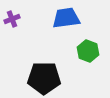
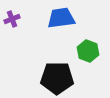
blue trapezoid: moved 5 px left
black pentagon: moved 13 px right
